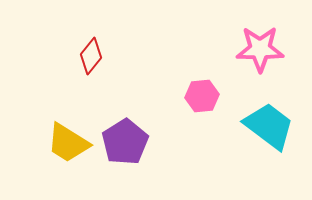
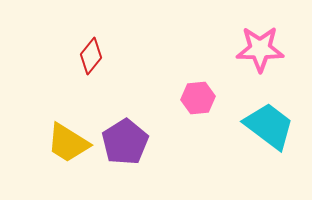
pink hexagon: moved 4 px left, 2 px down
